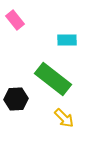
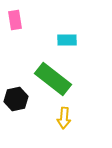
pink rectangle: rotated 30 degrees clockwise
black hexagon: rotated 10 degrees counterclockwise
yellow arrow: rotated 50 degrees clockwise
